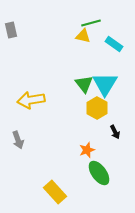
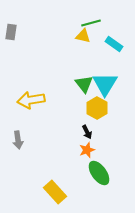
gray rectangle: moved 2 px down; rotated 21 degrees clockwise
black arrow: moved 28 px left
gray arrow: rotated 12 degrees clockwise
